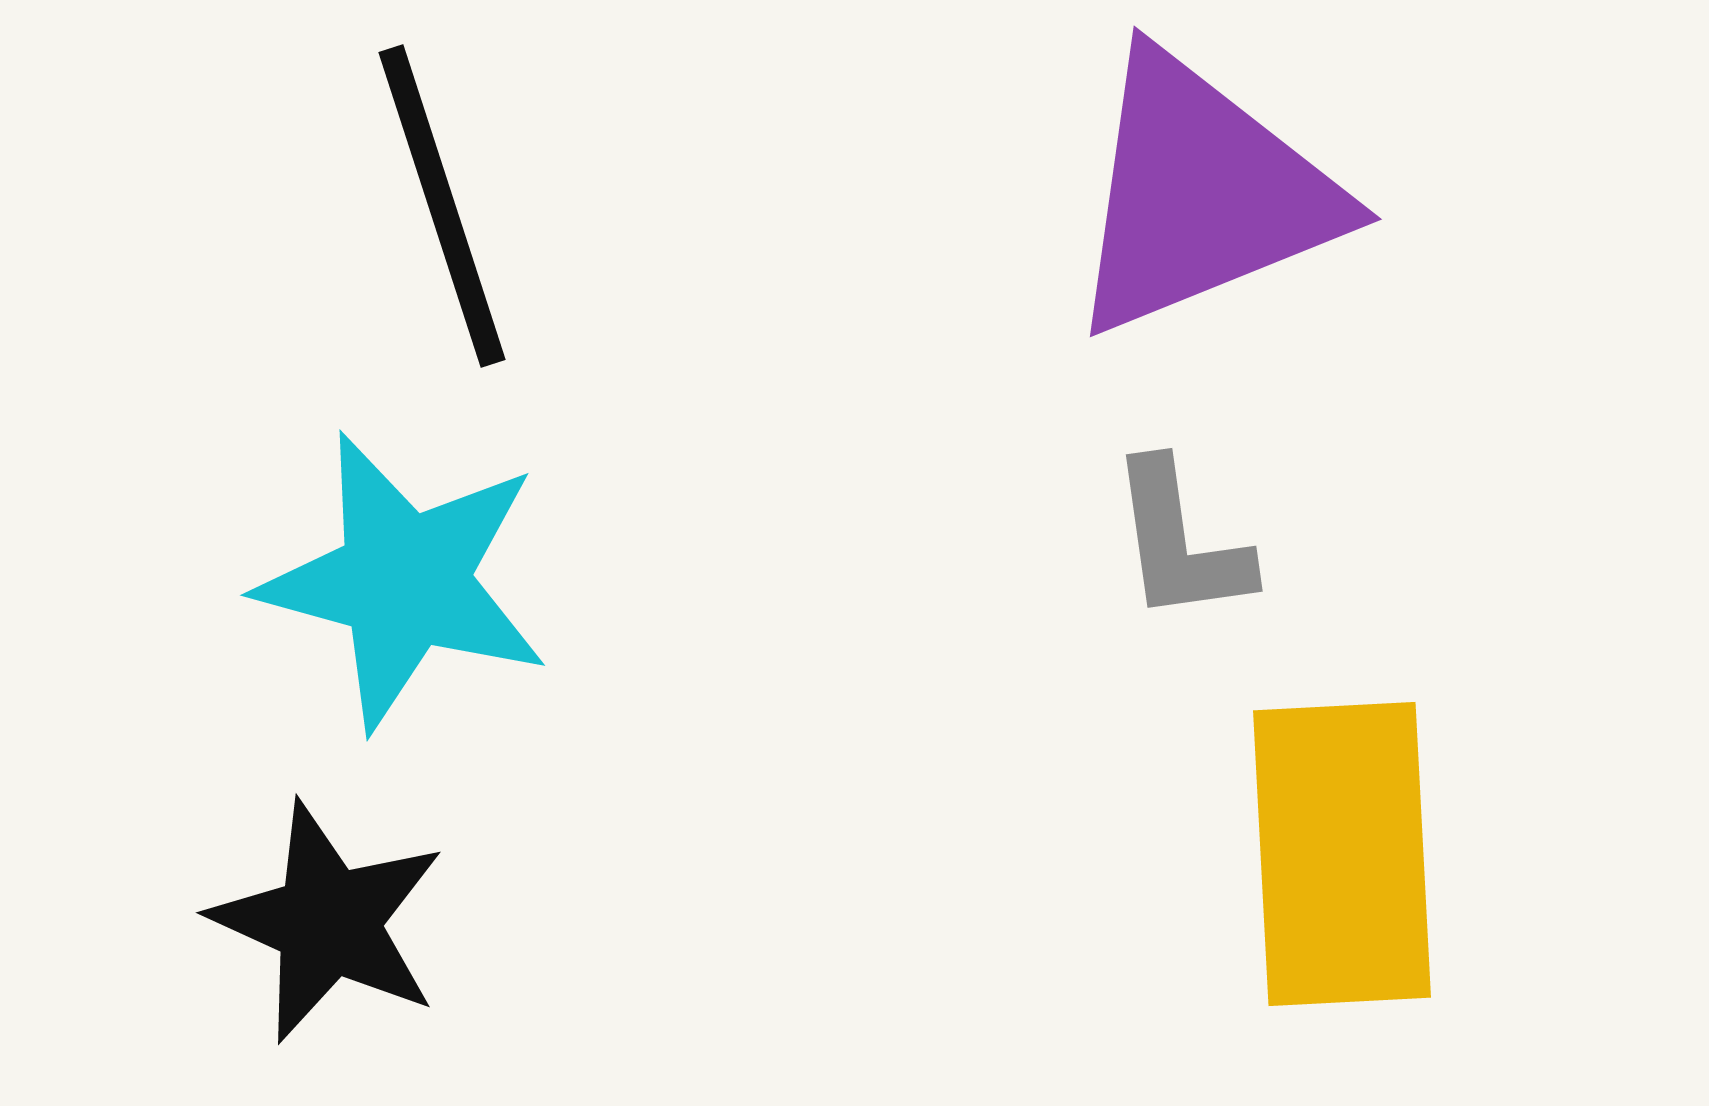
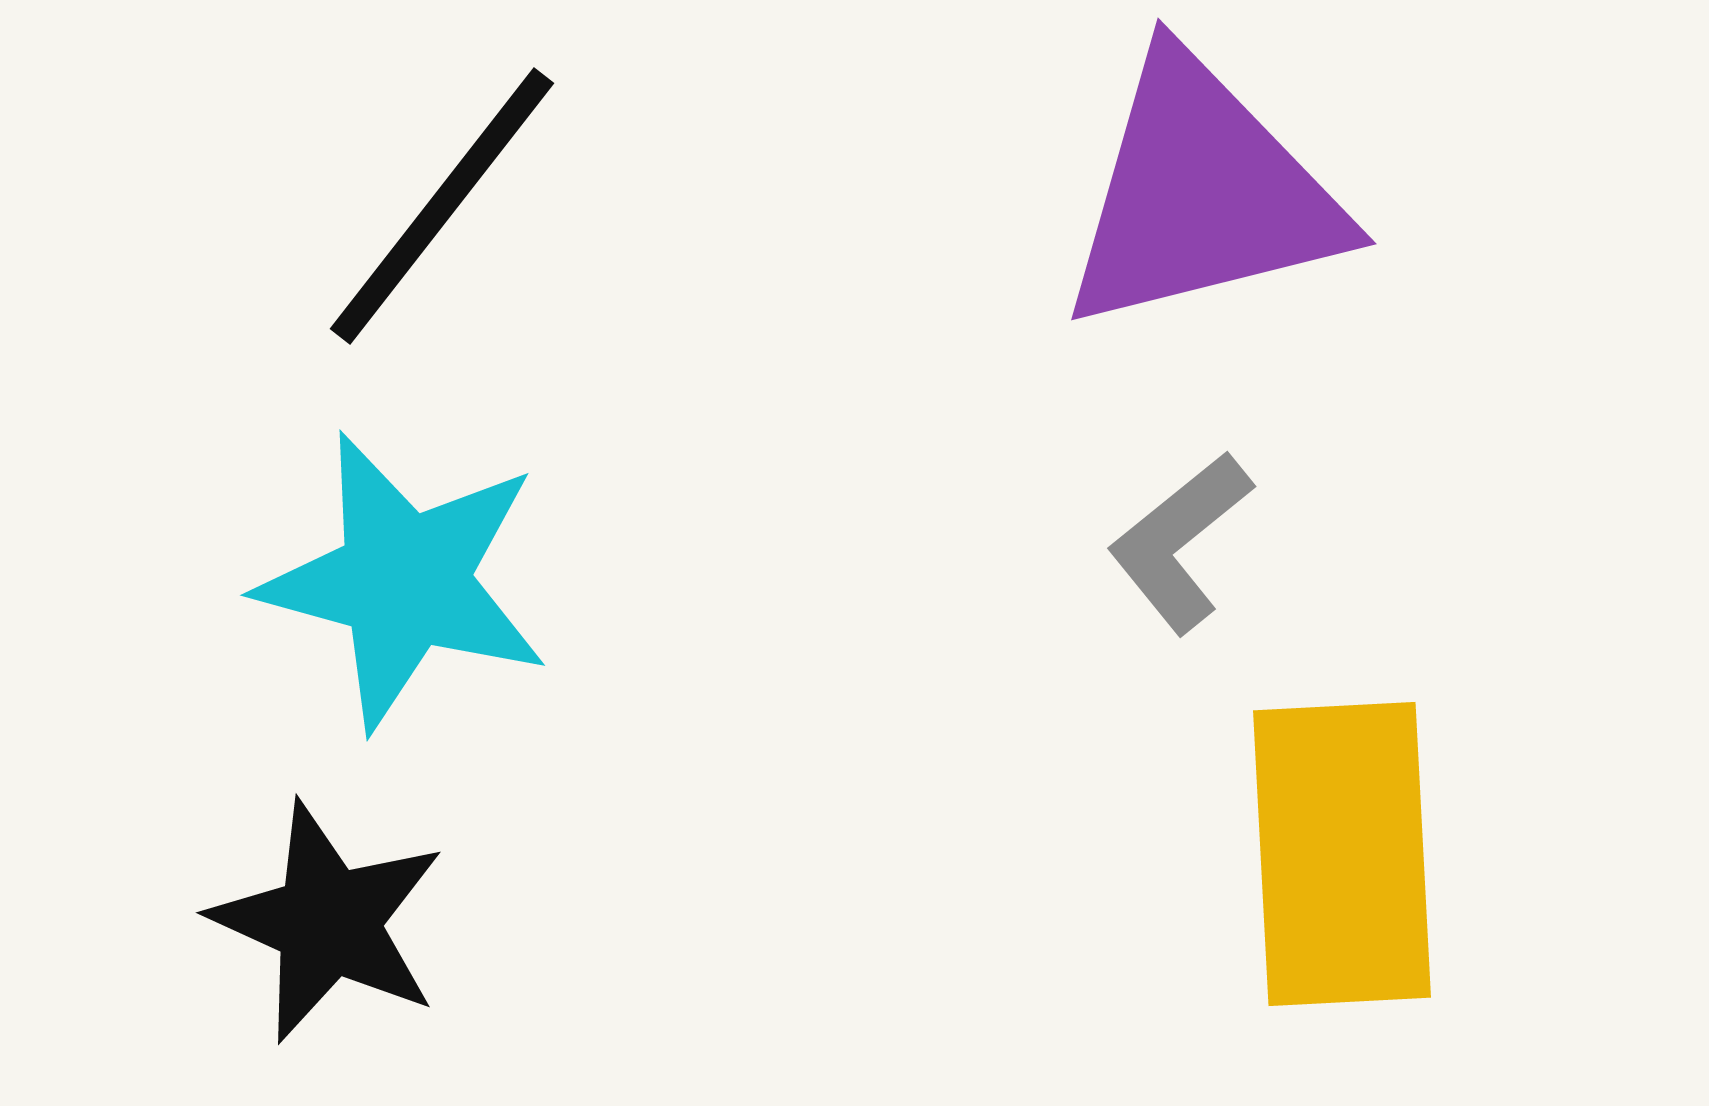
purple triangle: rotated 8 degrees clockwise
black line: rotated 56 degrees clockwise
gray L-shape: rotated 59 degrees clockwise
